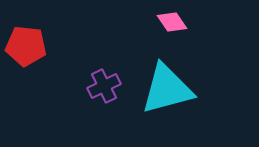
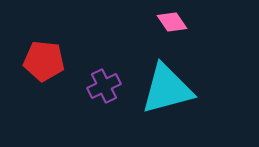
red pentagon: moved 18 px right, 15 px down
